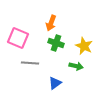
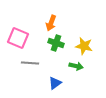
yellow star: rotated 12 degrees counterclockwise
